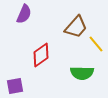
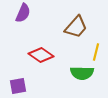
purple semicircle: moved 1 px left, 1 px up
yellow line: moved 8 px down; rotated 54 degrees clockwise
red diamond: rotated 70 degrees clockwise
purple square: moved 3 px right
